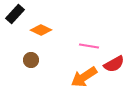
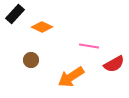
orange diamond: moved 1 px right, 3 px up
orange arrow: moved 13 px left
